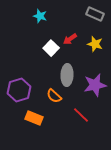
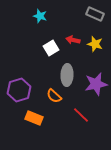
red arrow: moved 3 px right, 1 px down; rotated 48 degrees clockwise
white square: rotated 14 degrees clockwise
purple star: moved 1 px right, 1 px up
